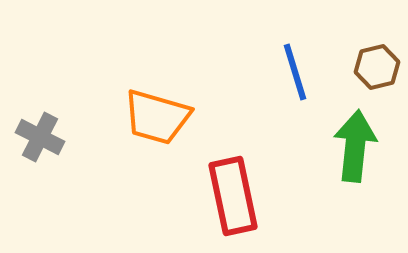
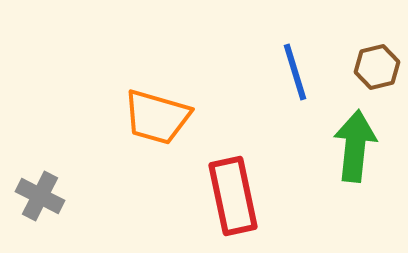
gray cross: moved 59 px down
